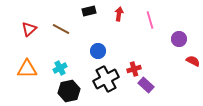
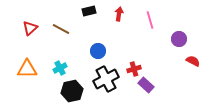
red triangle: moved 1 px right, 1 px up
black hexagon: moved 3 px right
